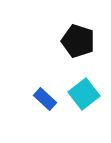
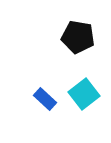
black pentagon: moved 4 px up; rotated 8 degrees counterclockwise
